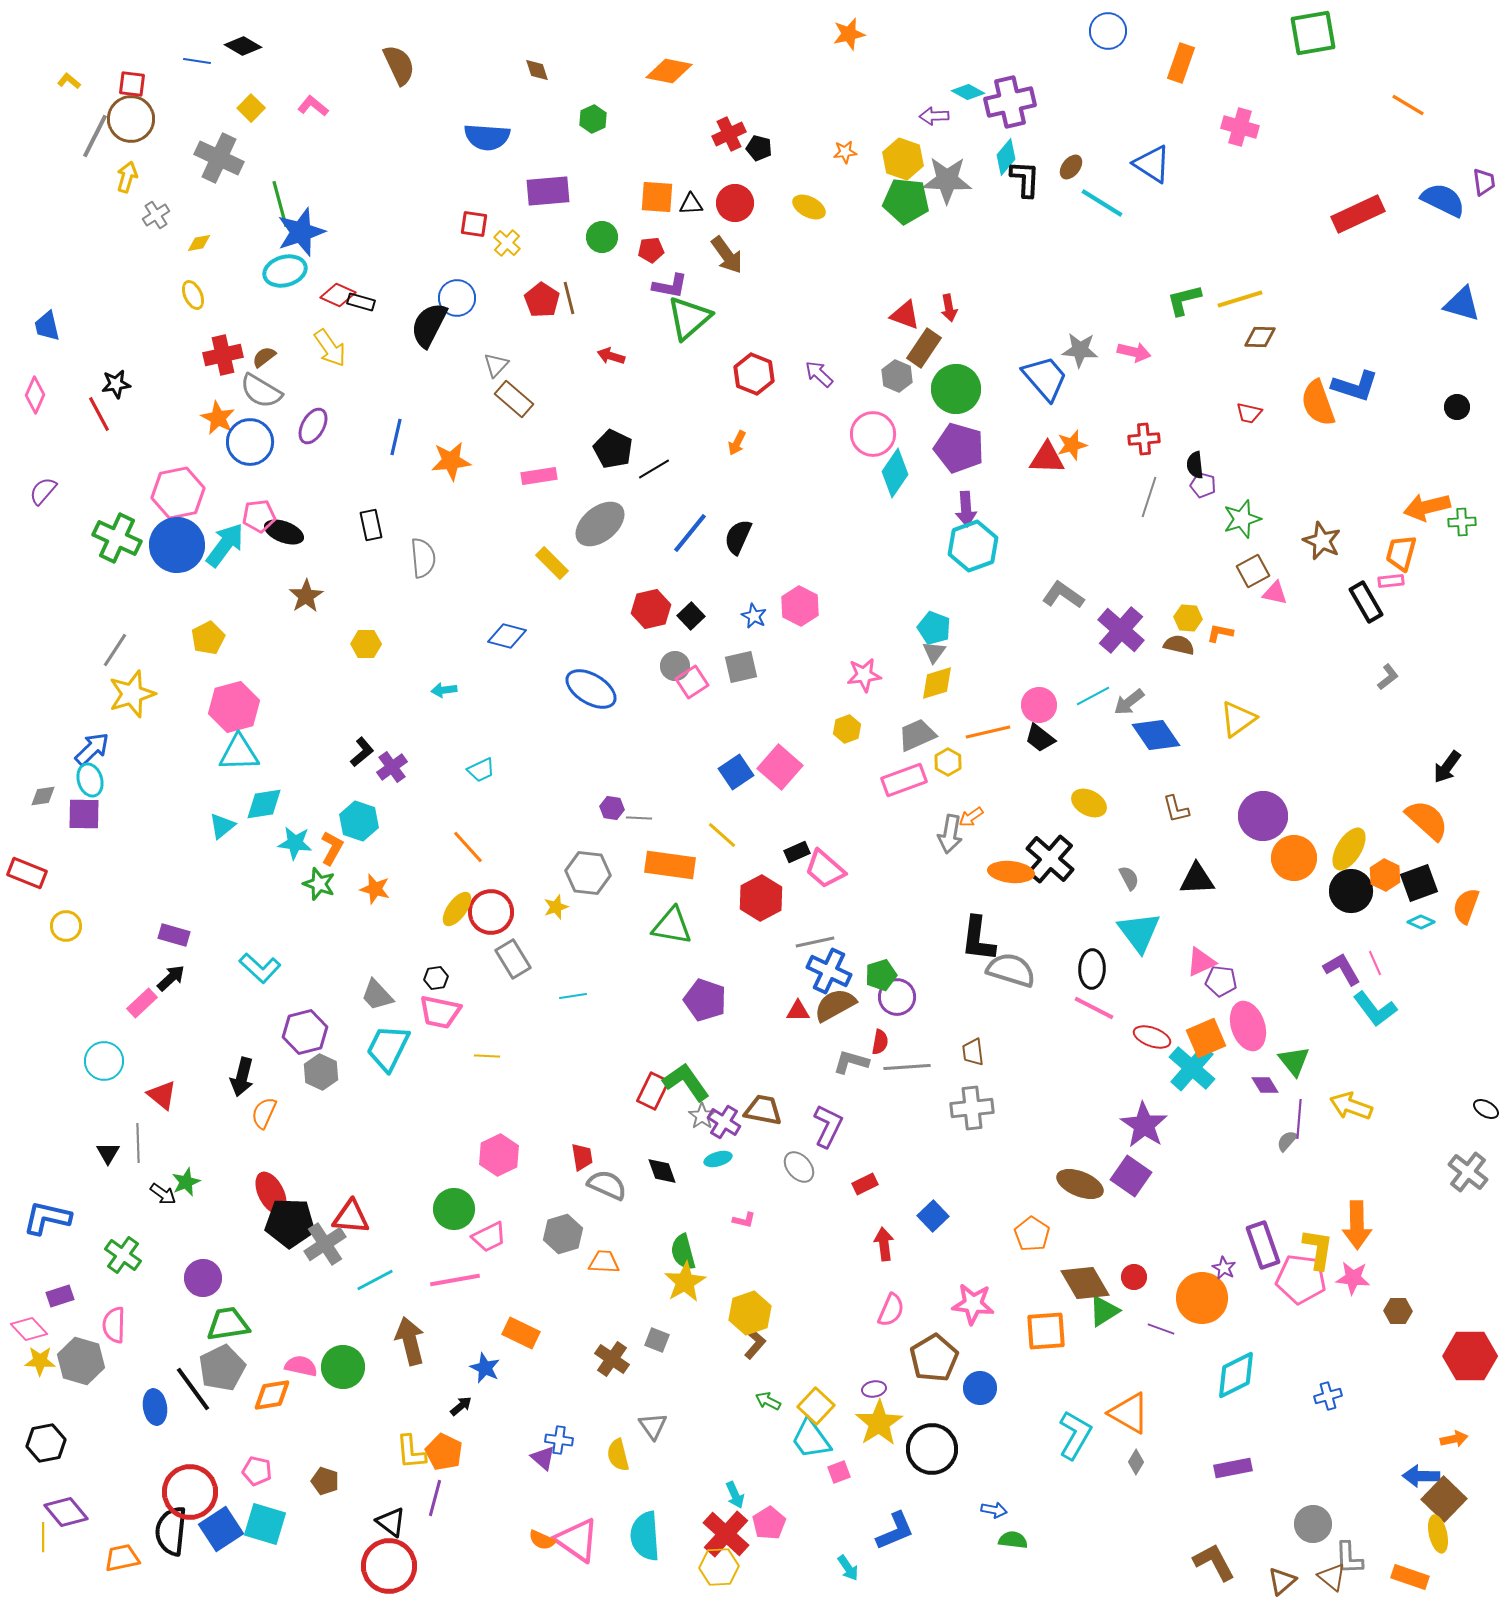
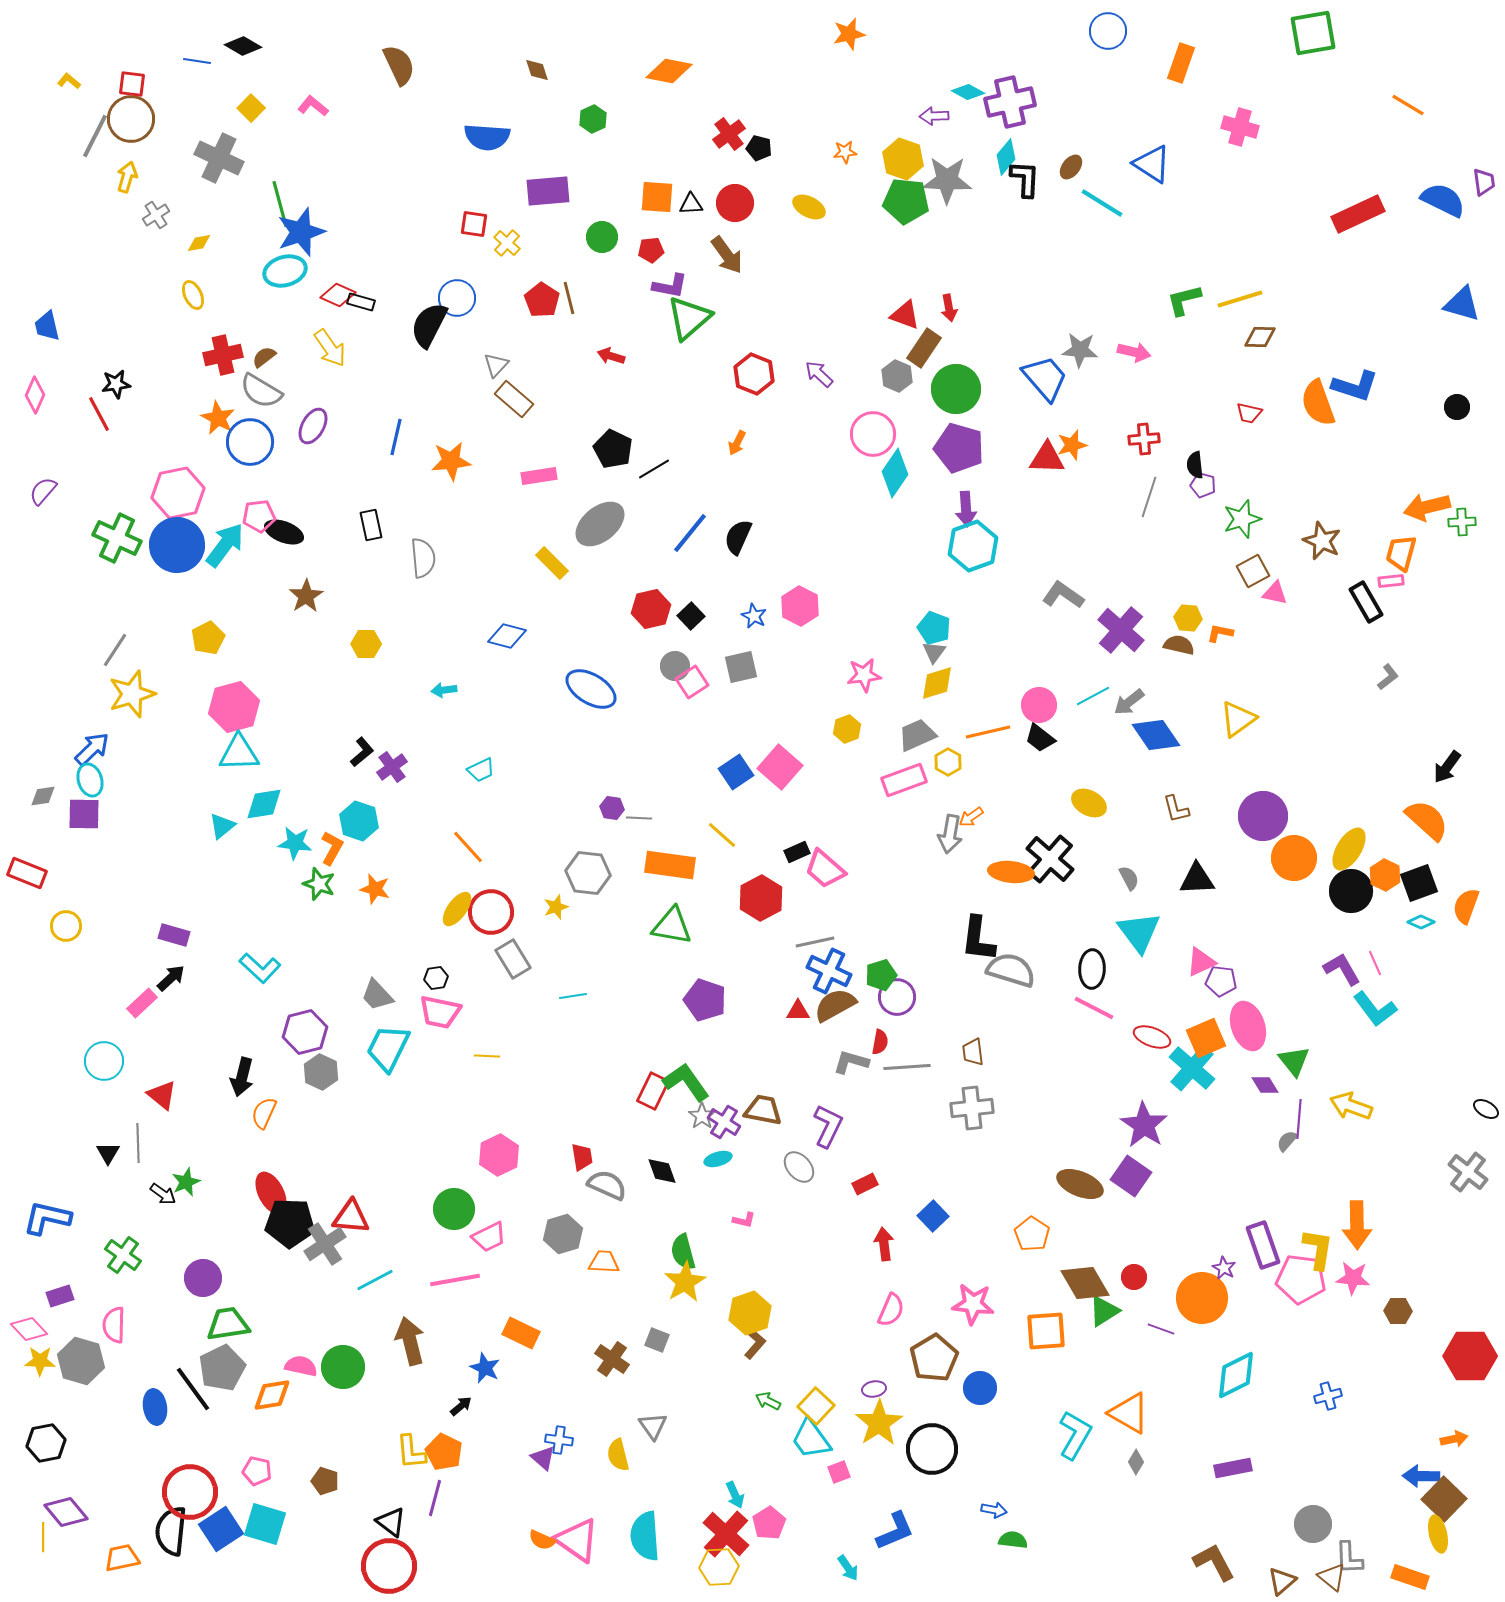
red cross at (729, 134): rotated 12 degrees counterclockwise
